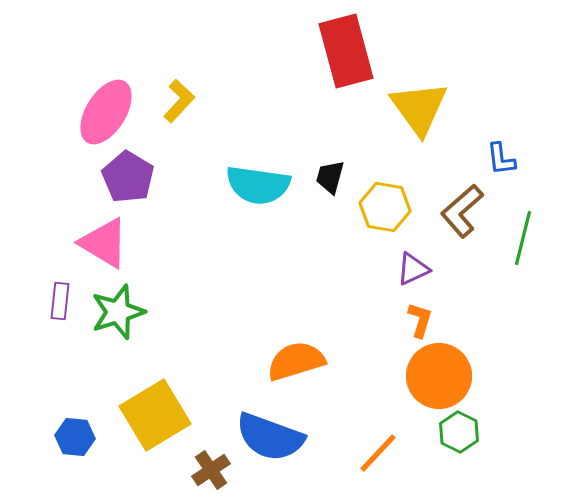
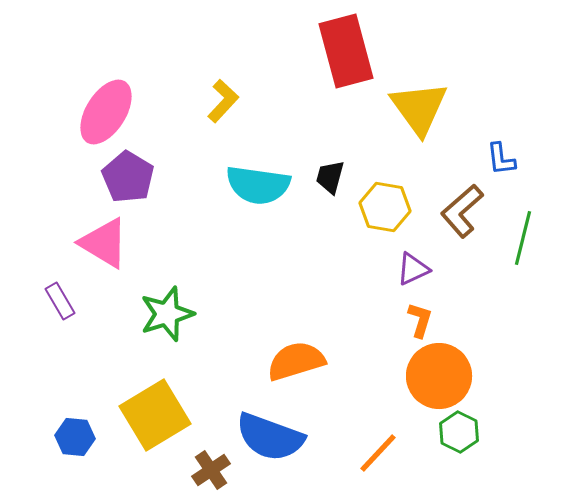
yellow L-shape: moved 44 px right
purple rectangle: rotated 36 degrees counterclockwise
green star: moved 49 px right, 2 px down
